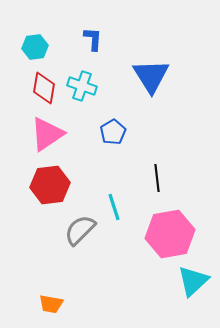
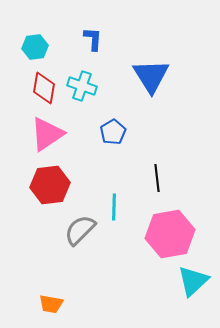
cyan line: rotated 20 degrees clockwise
